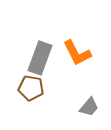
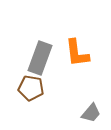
orange L-shape: rotated 20 degrees clockwise
gray trapezoid: moved 2 px right, 6 px down
